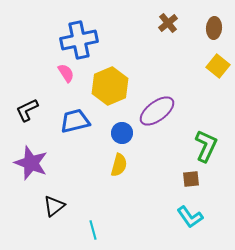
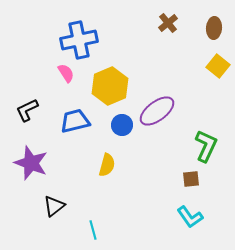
blue circle: moved 8 px up
yellow semicircle: moved 12 px left
